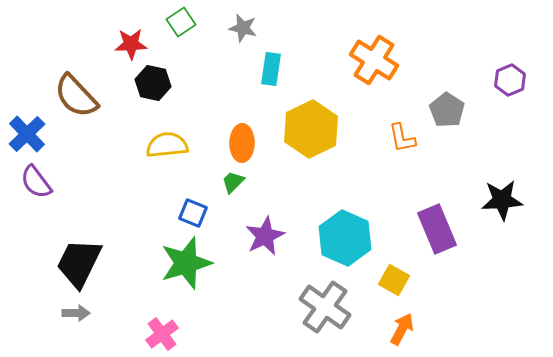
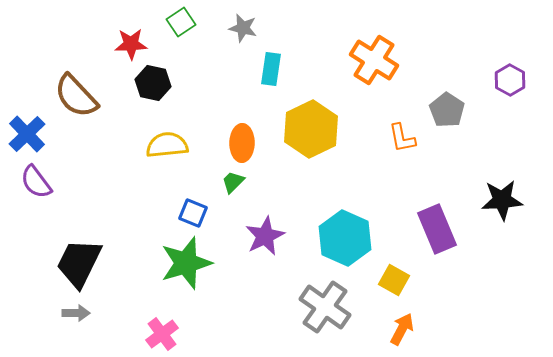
purple hexagon: rotated 8 degrees counterclockwise
